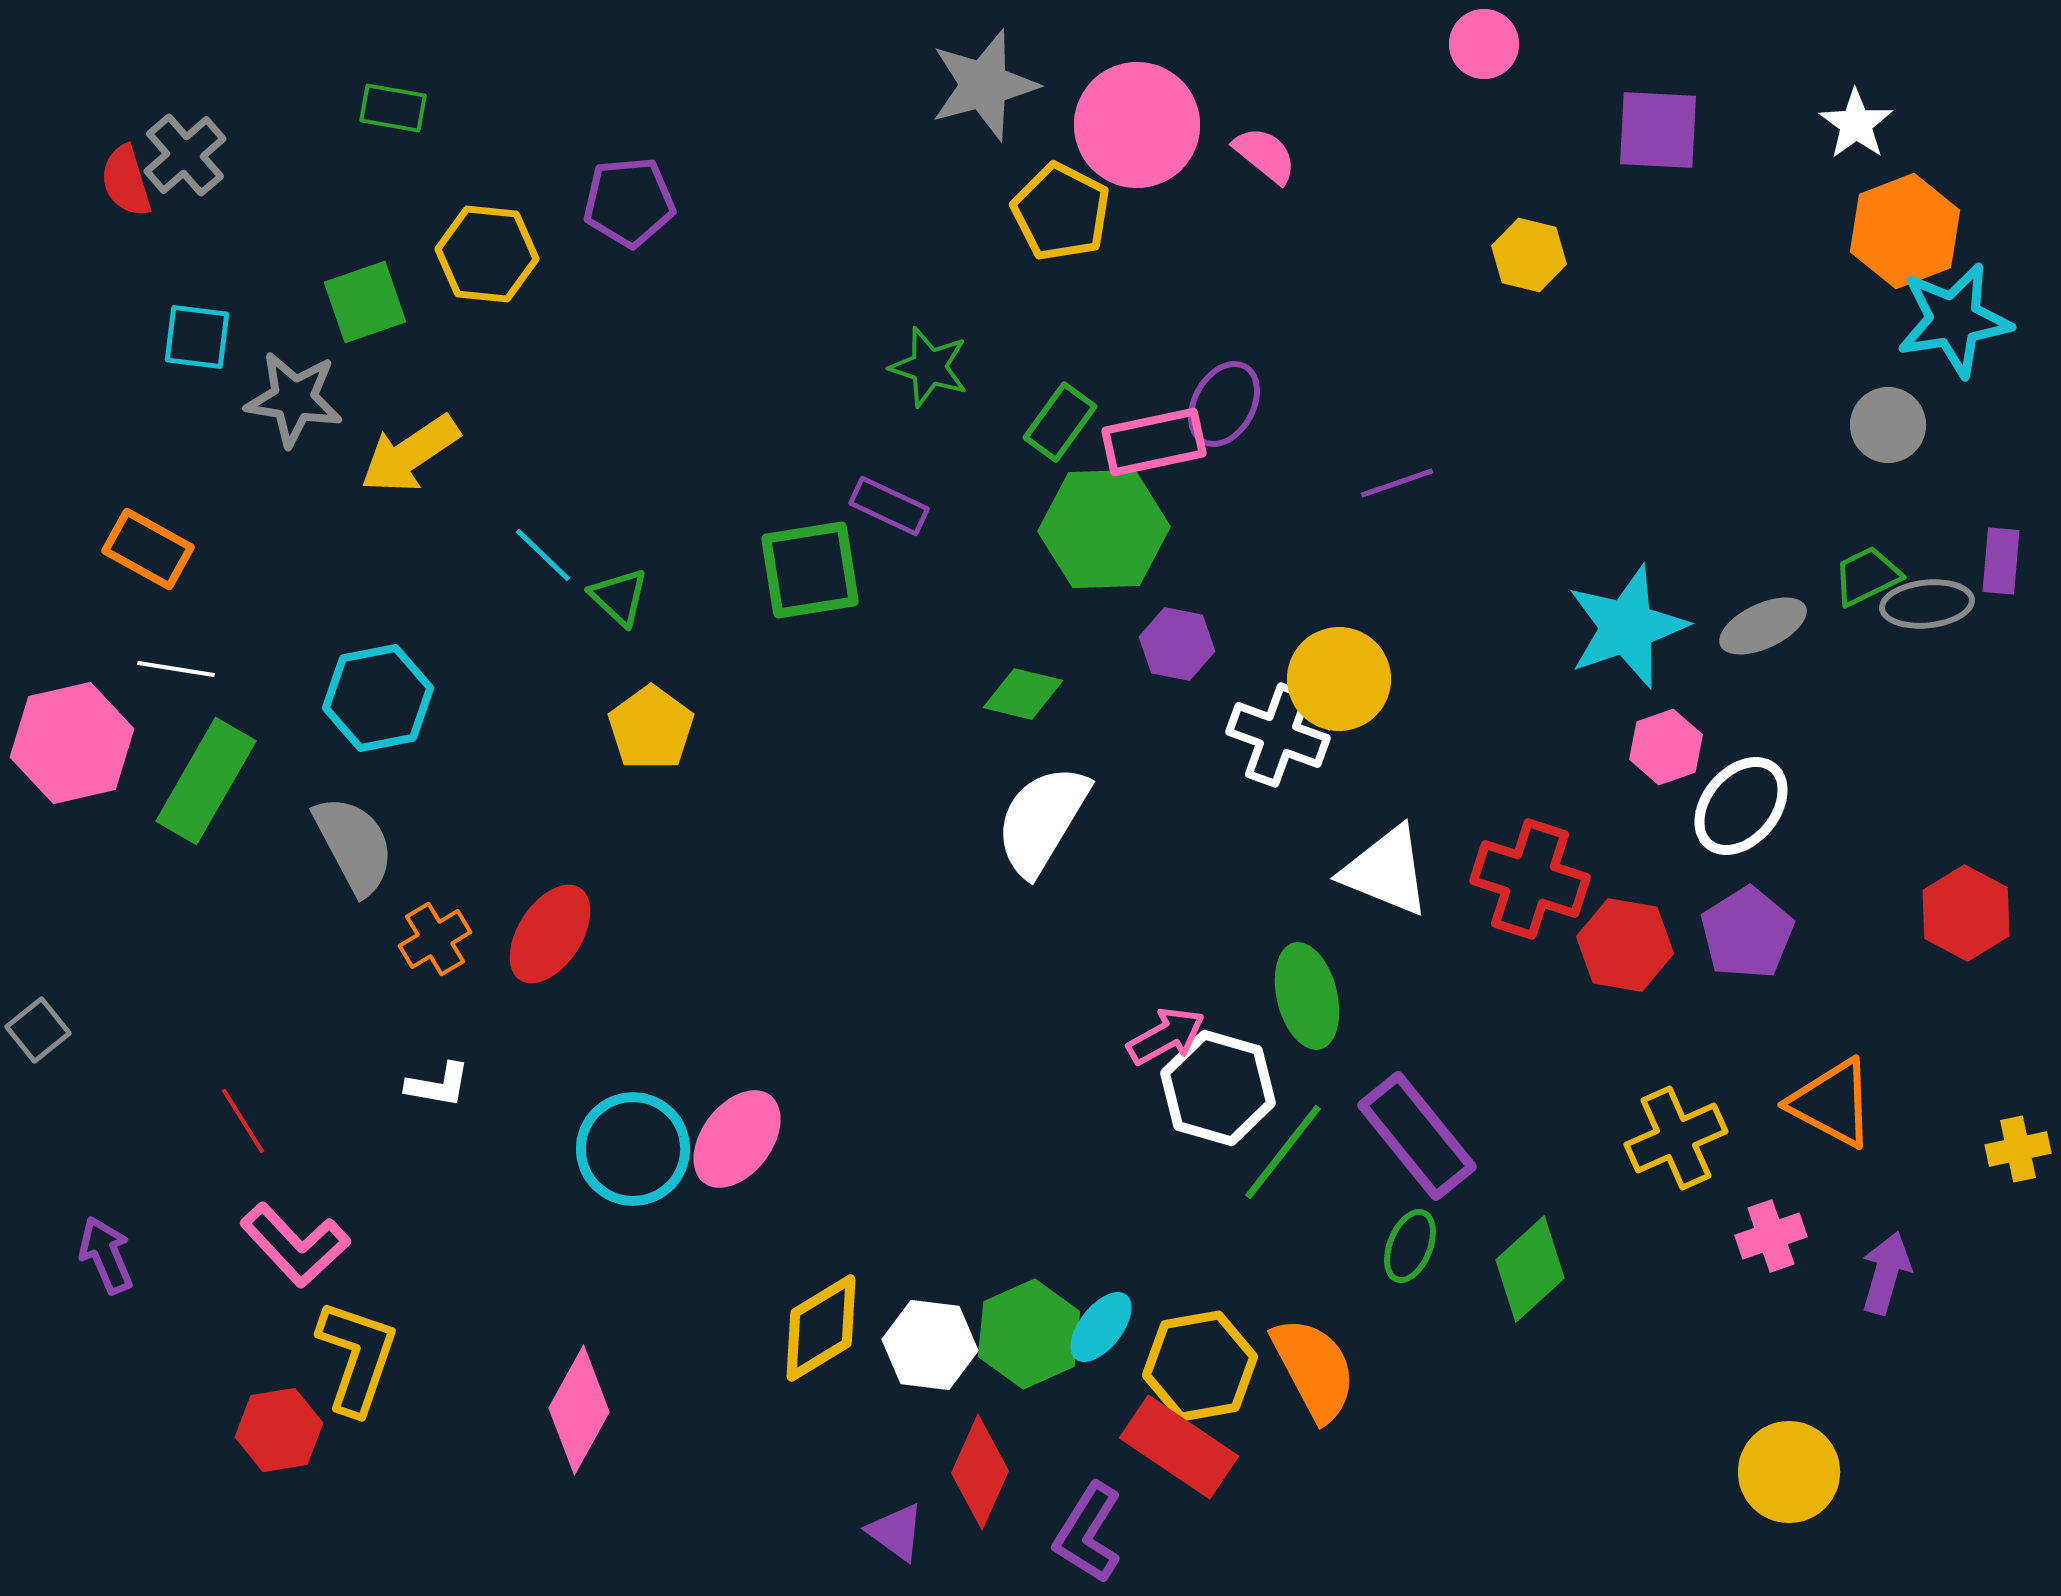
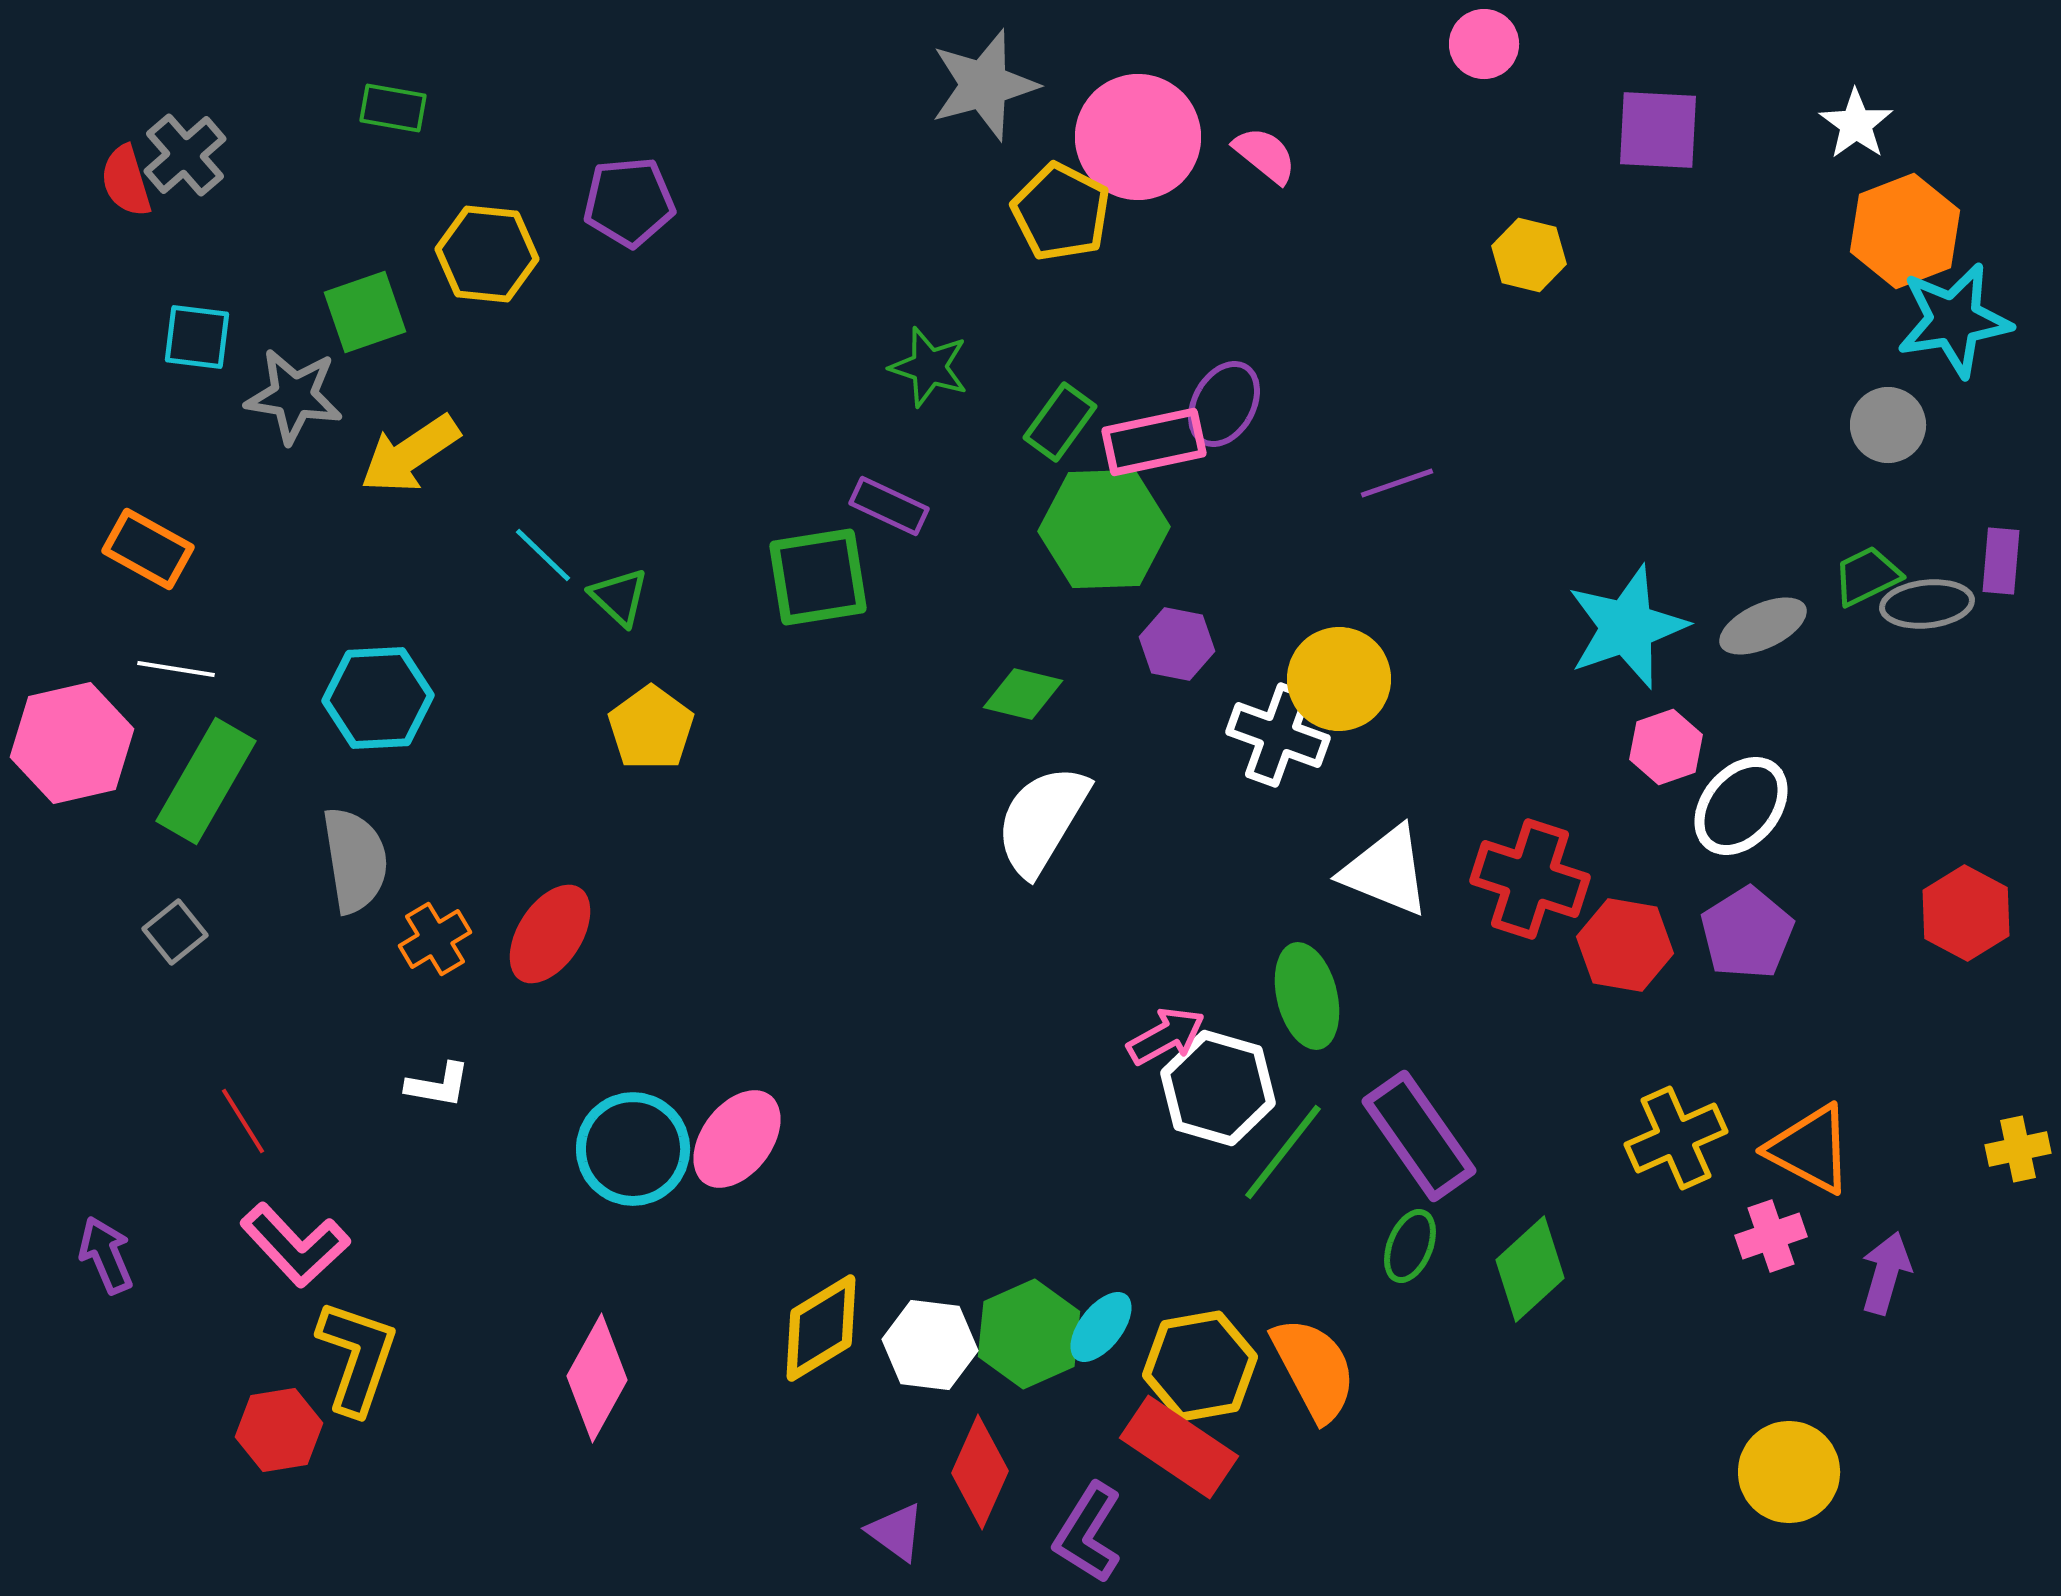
pink circle at (1137, 125): moved 1 px right, 12 px down
green square at (365, 302): moved 10 px down
gray star at (294, 399): moved 3 px up
green square at (810, 570): moved 8 px right, 7 px down
cyan hexagon at (378, 698): rotated 8 degrees clockwise
gray semicircle at (354, 845): moved 1 px right, 15 px down; rotated 19 degrees clockwise
gray square at (38, 1030): moved 137 px right, 98 px up
orange triangle at (1832, 1103): moved 22 px left, 46 px down
purple rectangle at (1417, 1136): moved 2 px right; rotated 4 degrees clockwise
pink diamond at (579, 1410): moved 18 px right, 32 px up
